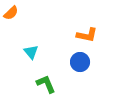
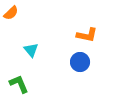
cyan triangle: moved 2 px up
green L-shape: moved 27 px left
